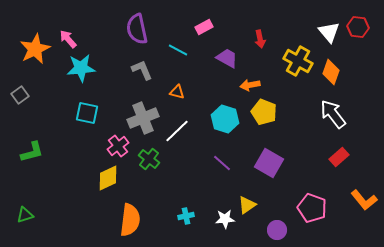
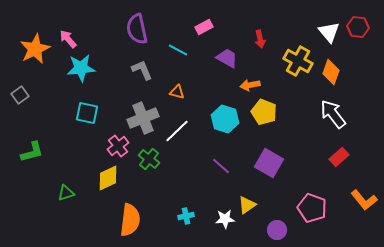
purple line: moved 1 px left, 3 px down
green triangle: moved 41 px right, 22 px up
